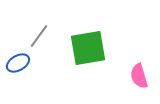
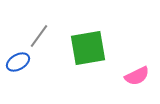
blue ellipse: moved 1 px up
pink semicircle: moved 2 px left; rotated 100 degrees counterclockwise
